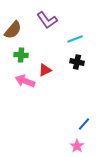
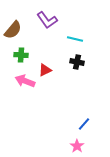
cyan line: rotated 35 degrees clockwise
